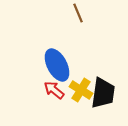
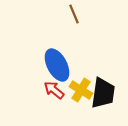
brown line: moved 4 px left, 1 px down
